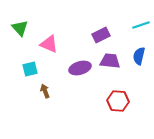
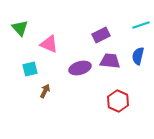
blue semicircle: moved 1 px left
brown arrow: rotated 48 degrees clockwise
red hexagon: rotated 20 degrees clockwise
